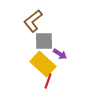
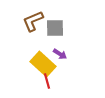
brown L-shape: rotated 15 degrees clockwise
gray square: moved 11 px right, 13 px up
red line: moved 1 px left; rotated 35 degrees counterclockwise
